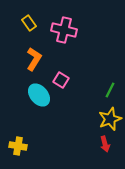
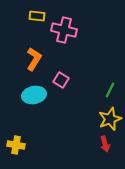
yellow rectangle: moved 8 px right, 7 px up; rotated 49 degrees counterclockwise
cyan ellipse: moved 5 px left; rotated 60 degrees counterclockwise
yellow cross: moved 2 px left, 1 px up
